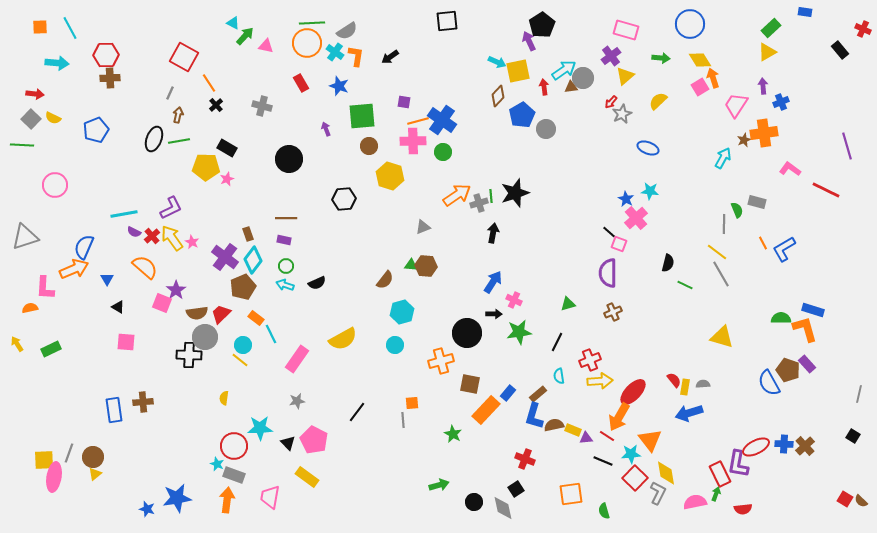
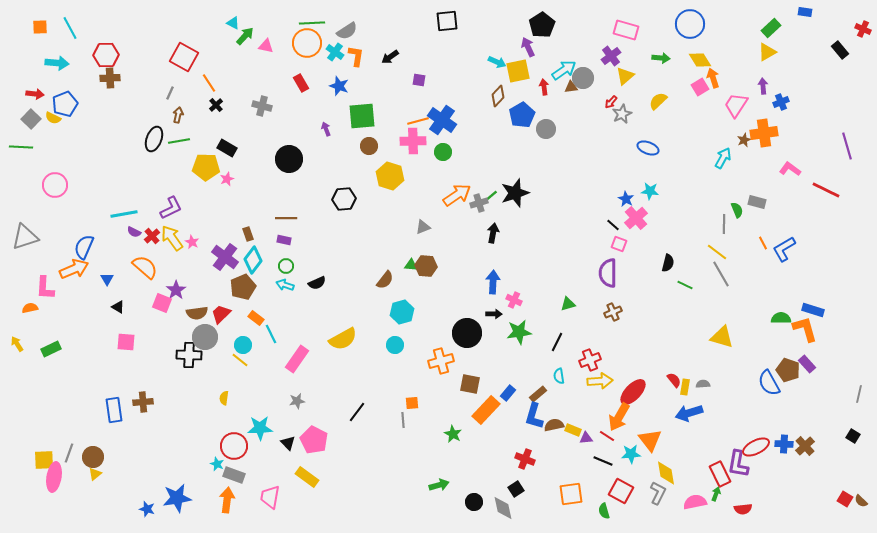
purple arrow at (529, 41): moved 1 px left, 6 px down
purple square at (404, 102): moved 15 px right, 22 px up
blue pentagon at (96, 130): moved 31 px left, 26 px up
green line at (22, 145): moved 1 px left, 2 px down
green line at (491, 196): rotated 56 degrees clockwise
black line at (609, 232): moved 4 px right, 7 px up
blue arrow at (493, 282): rotated 30 degrees counterclockwise
red square at (635, 478): moved 14 px left, 13 px down; rotated 15 degrees counterclockwise
